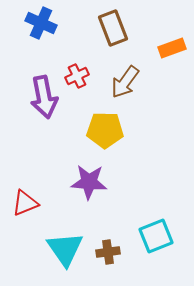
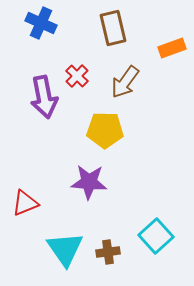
brown rectangle: rotated 8 degrees clockwise
red cross: rotated 20 degrees counterclockwise
cyan square: rotated 20 degrees counterclockwise
